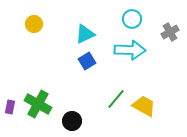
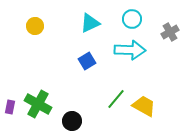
yellow circle: moved 1 px right, 2 px down
cyan triangle: moved 5 px right, 11 px up
